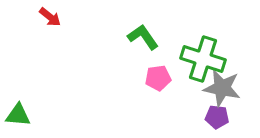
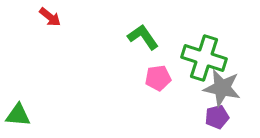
green cross: moved 1 px right, 1 px up
purple pentagon: rotated 20 degrees counterclockwise
